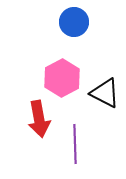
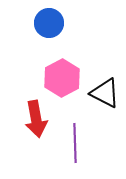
blue circle: moved 25 px left, 1 px down
red arrow: moved 3 px left
purple line: moved 1 px up
